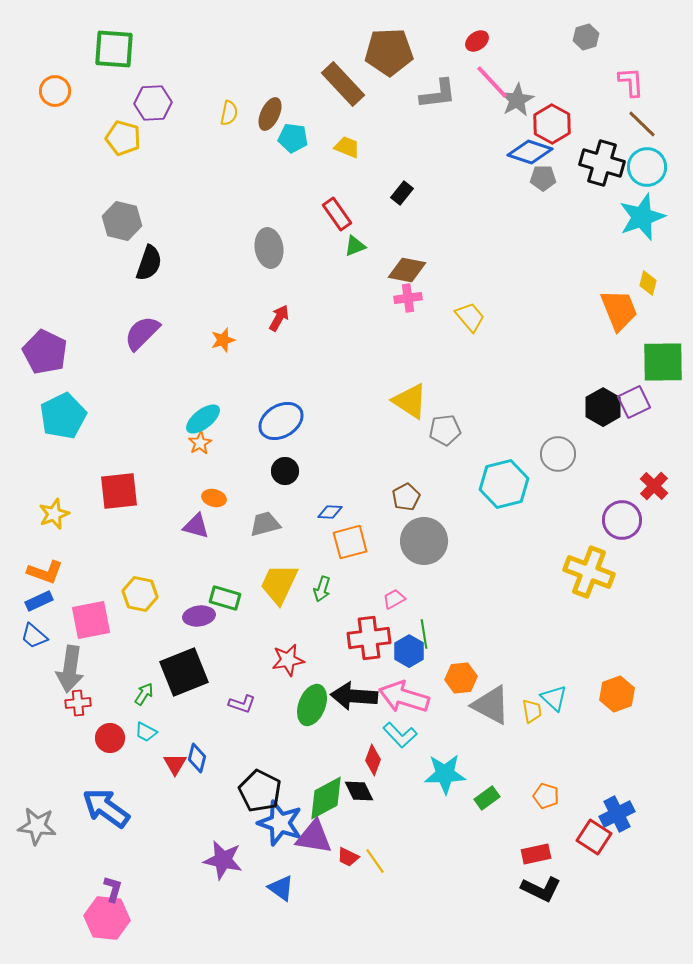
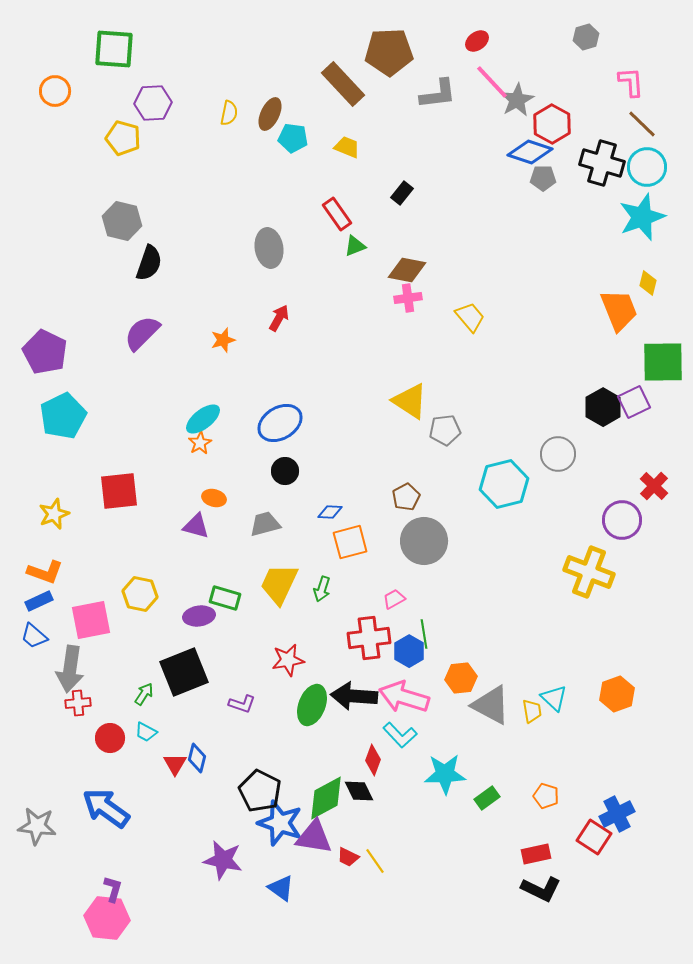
blue ellipse at (281, 421): moved 1 px left, 2 px down
